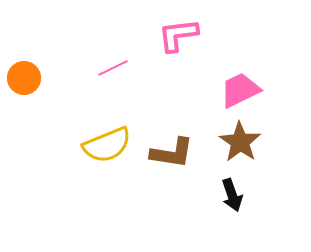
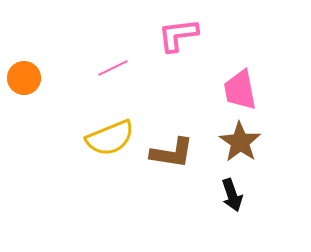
pink trapezoid: rotated 75 degrees counterclockwise
yellow semicircle: moved 3 px right, 7 px up
